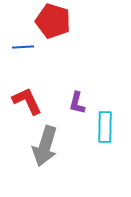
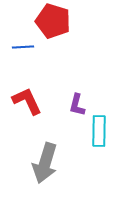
purple L-shape: moved 2 px down
cyan rectangle: moved 6 px left, 4 px down
gray arrow: moved 17 px down
